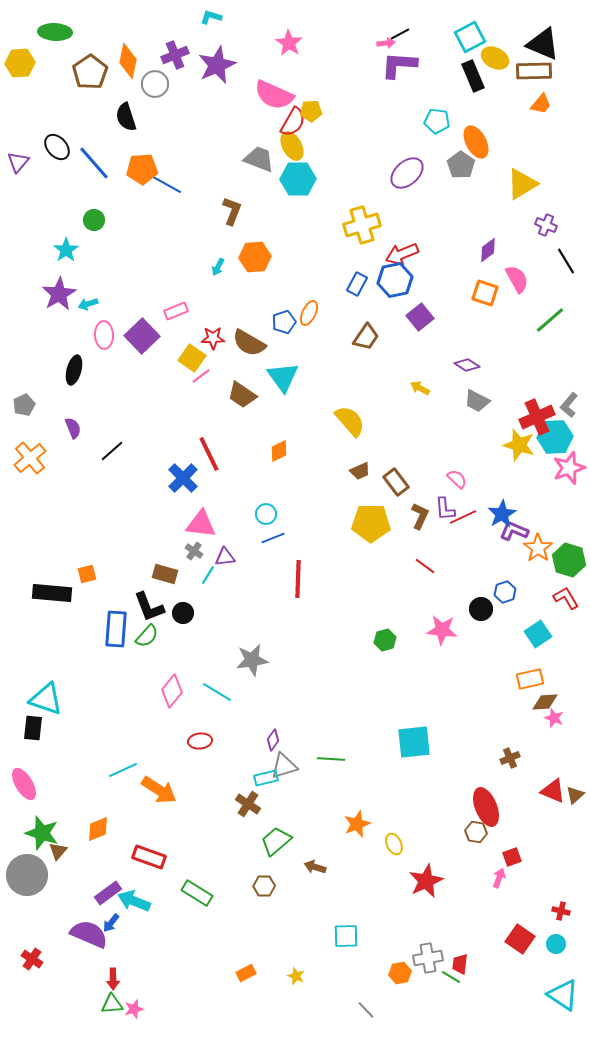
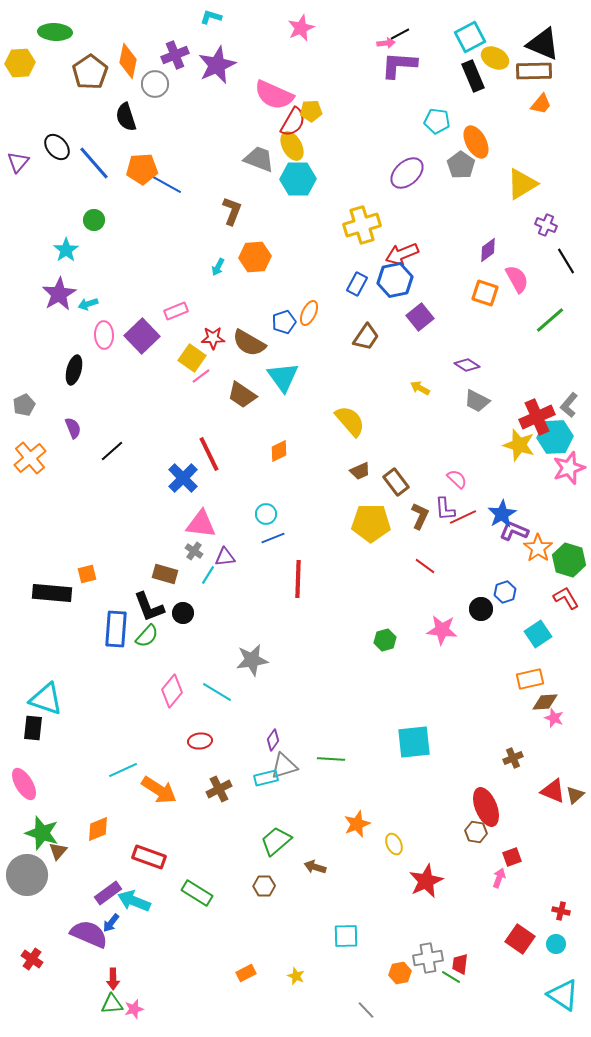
pink star at (289, 43): moved 12 px right, 15 px up; rotated 16 degrees clockwise
brown cross at (510, 758): moved 3 px right
brown cross at (248, 804): moved 29 px left, 15 px up; rotated 30 degrees clockwise
